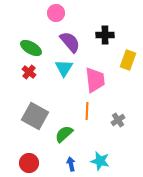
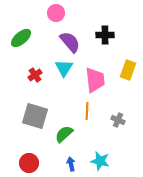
green ellipse: moved 10 px left, 10 px up; rotated 70 degrees counterclockwise
yellow rectangle: moved 10 px down
red cross: moved 6 px right, 3 px down; rotated 16 degrees clockwise
gray square: rotated 12 degrees counterclockwise
gray cross: rotated 32 degrees counterclockwise
